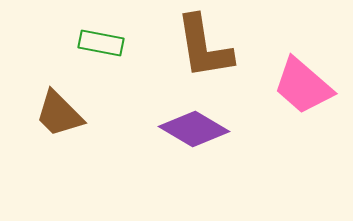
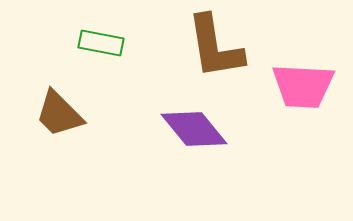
brown L-shape: moved 11 px right
pink trapezoid: rotated 38 degrees counterclockwise
purple diamond: rotated 20 degrees clockwise
